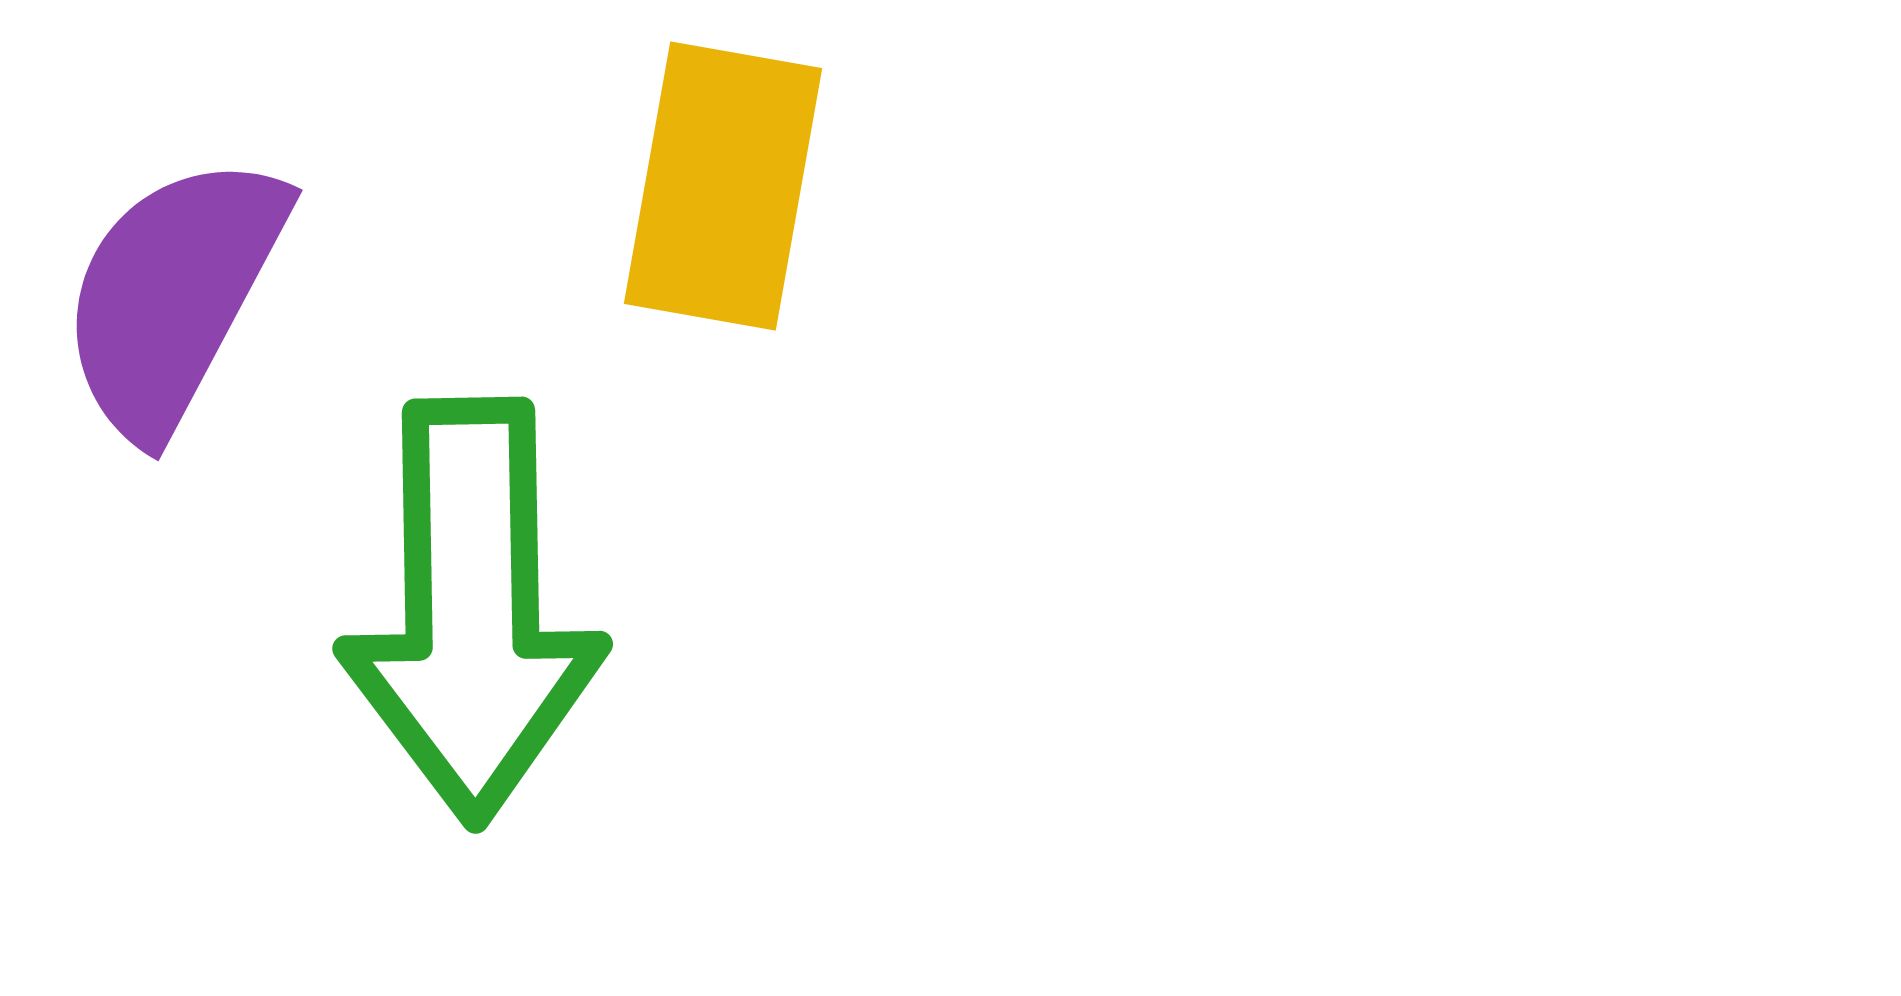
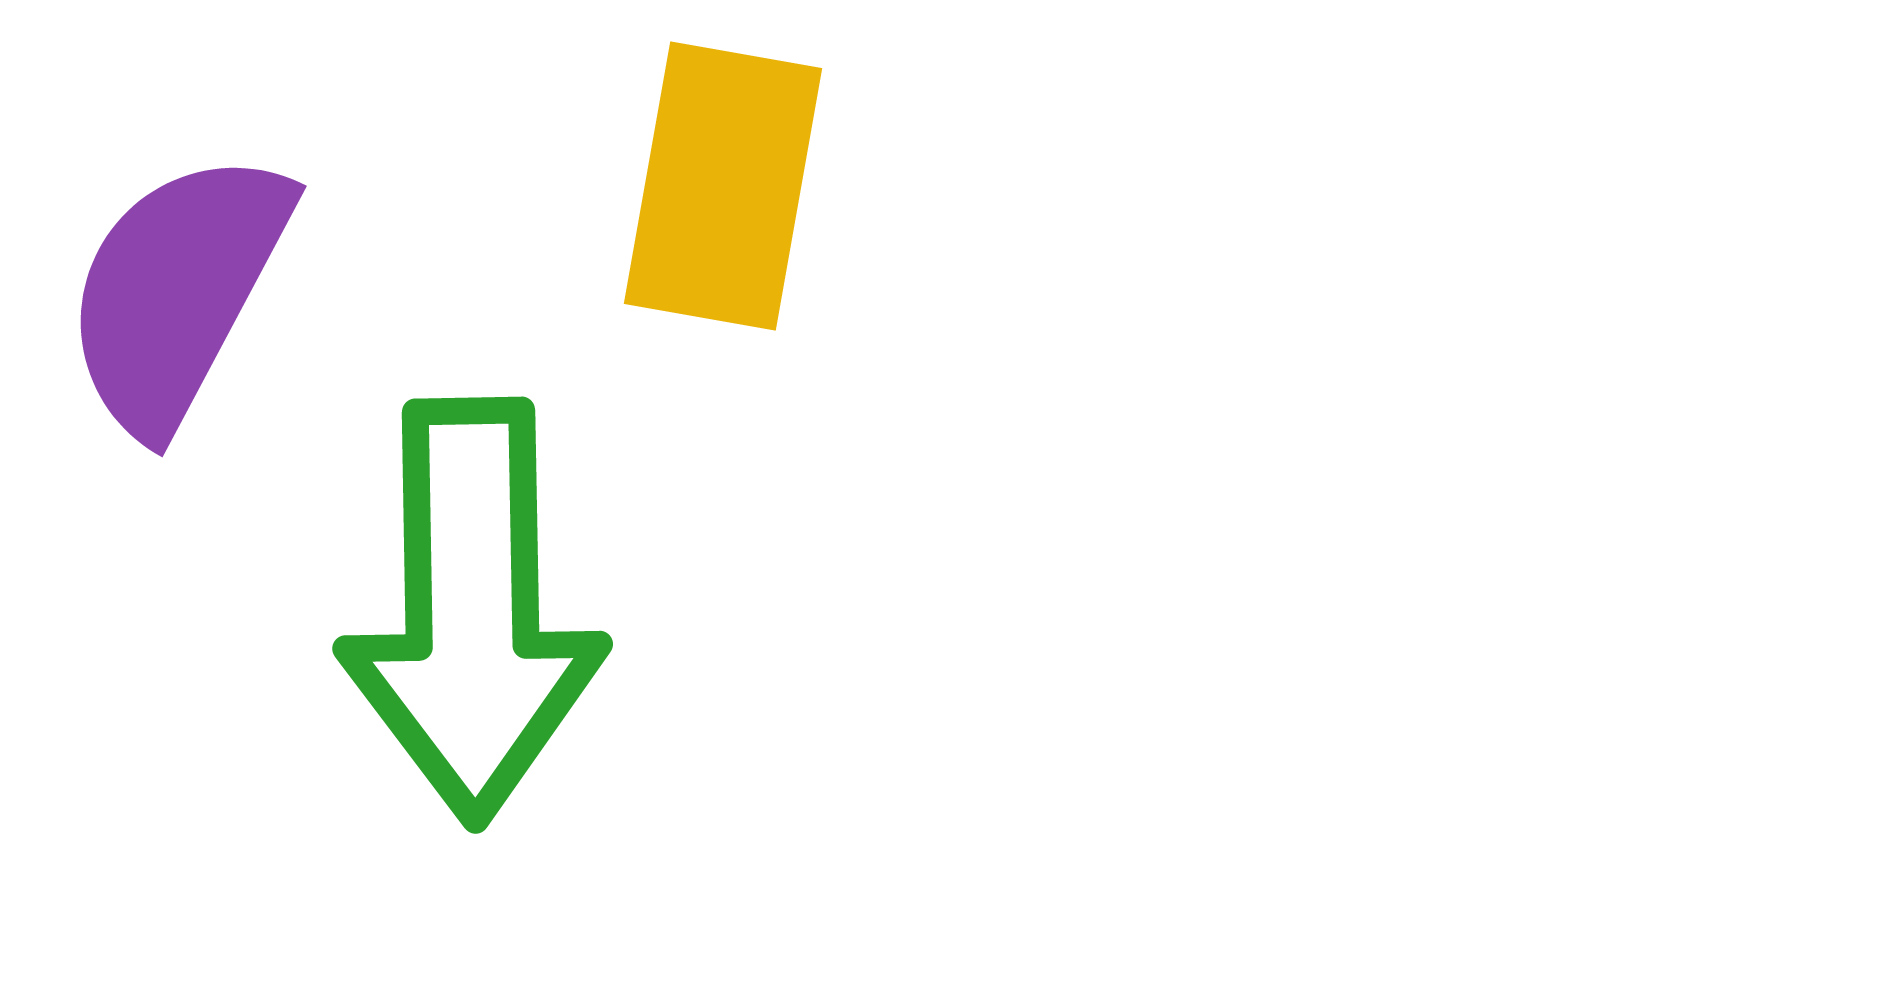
purple semicircle: moved 4 px right, 4 px up
